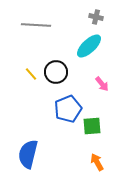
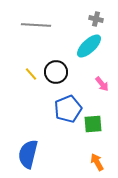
gray cross: moved 2 px down
green square: moved 1 px right, 2 px up
